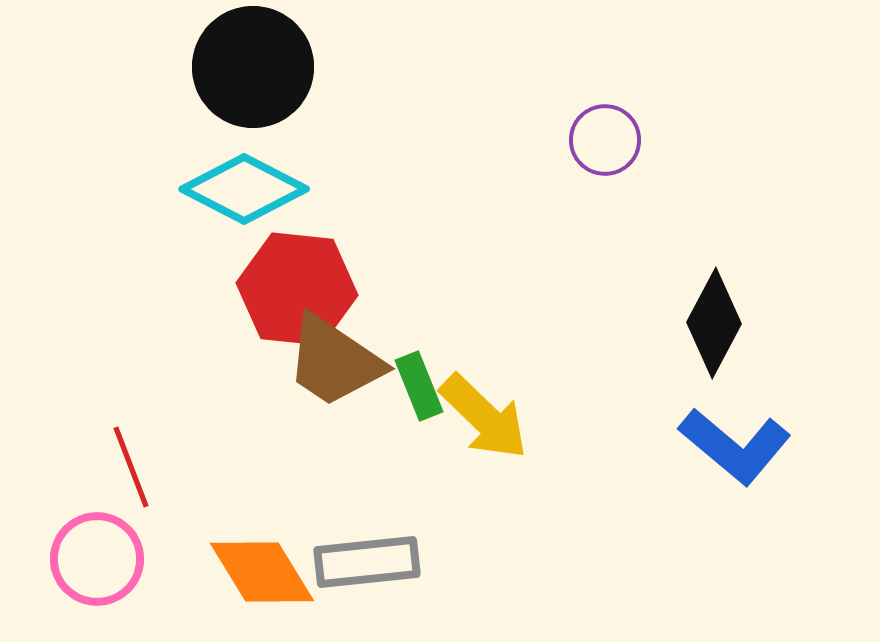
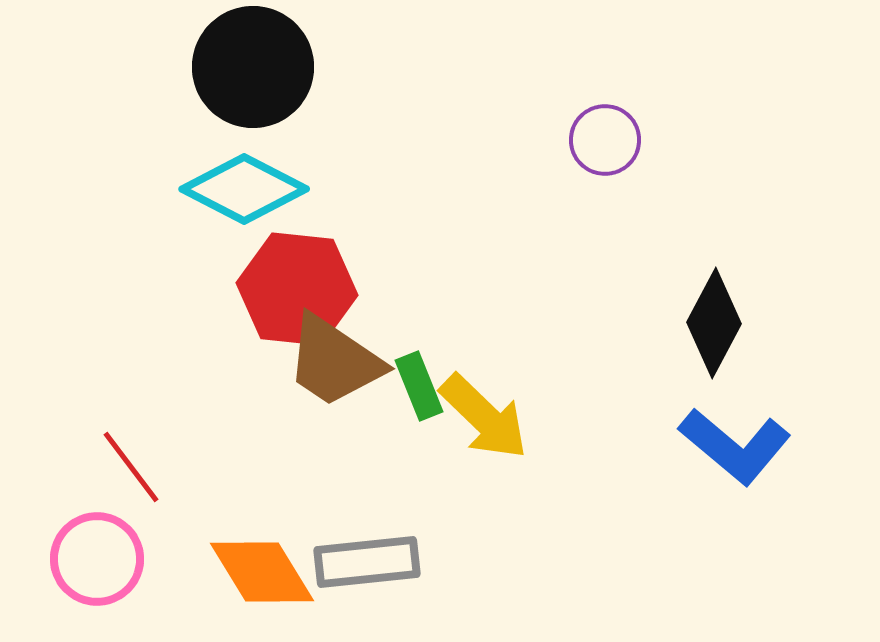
red line: rotated 16 degrees counterclockwise
